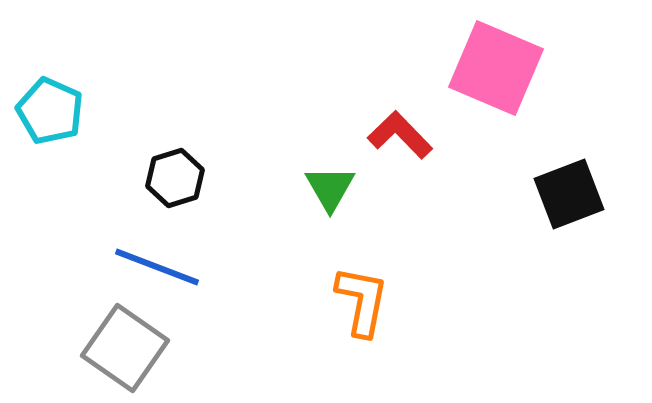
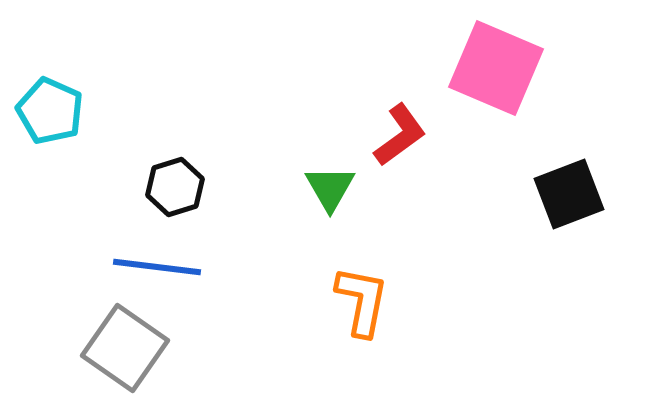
red L-shape: rotated 98 degrees clockwise
black hexagon: moved 9 px down
blue line: rotated 14 degrees counterclockwise
